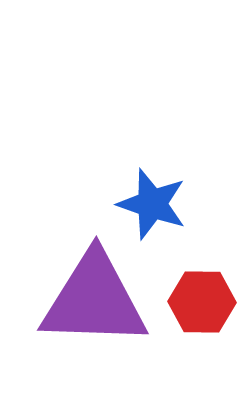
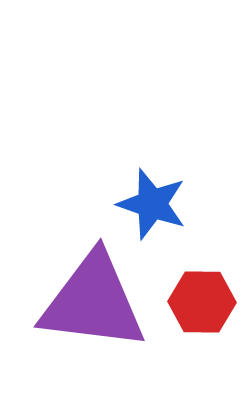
purple triangle: moved 1 px left, 2 px down; rotated 5 degrees clockwise
